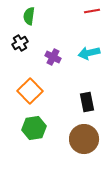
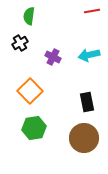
cyan arrow: moved 2 px down
brown circle: moved 1 px up
